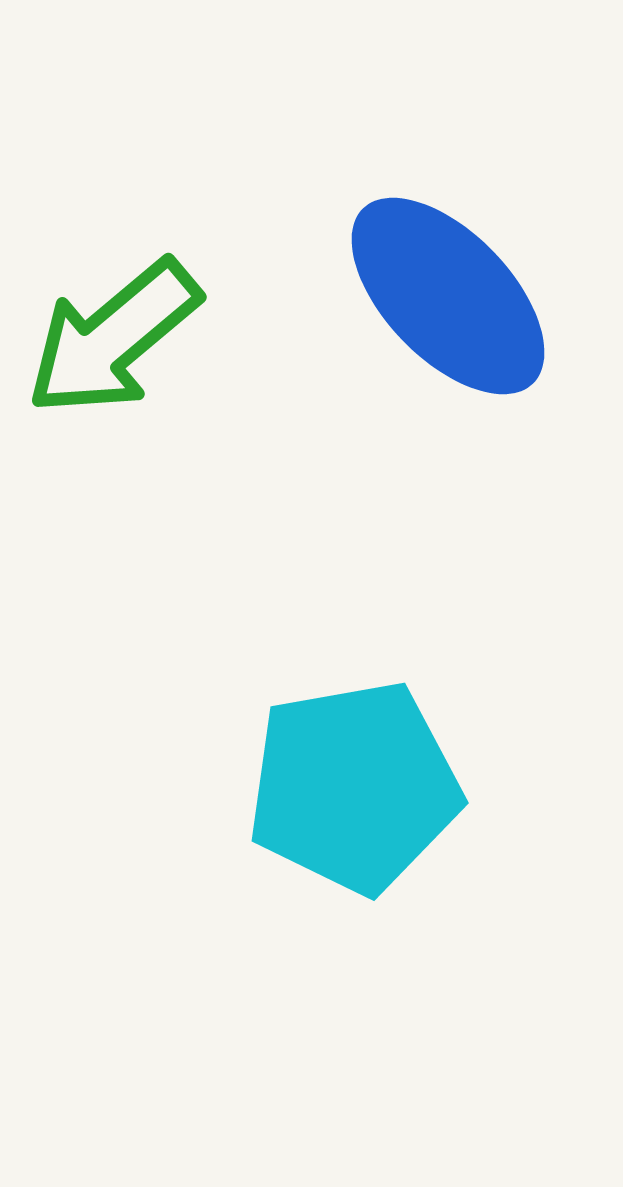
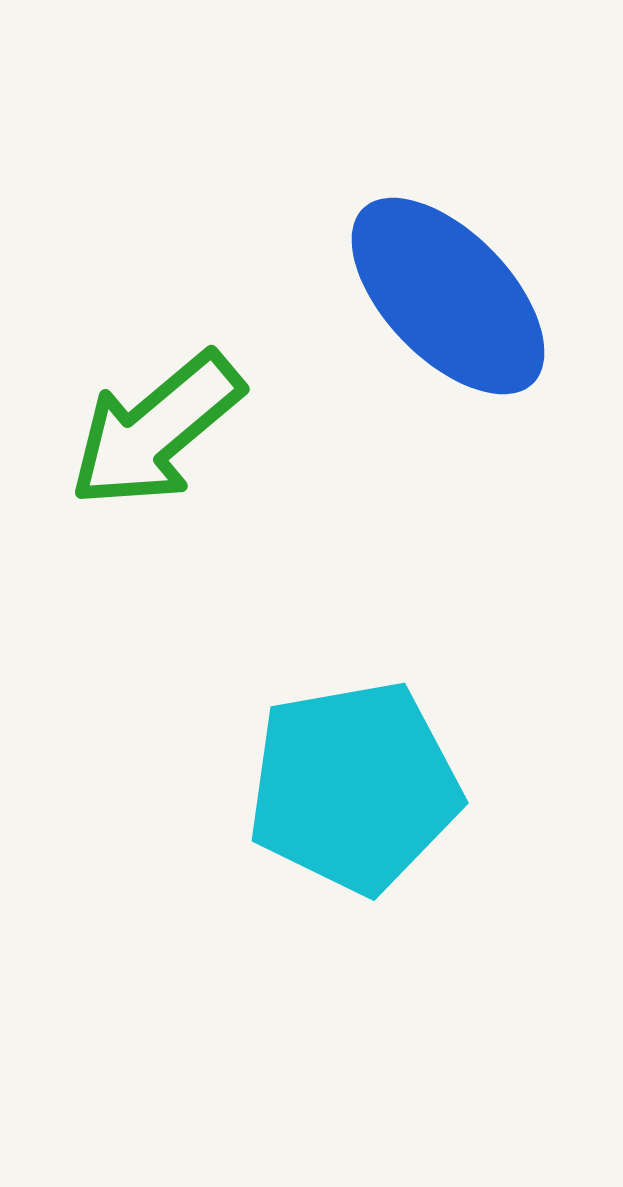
green arrow: moved 43 px right, 92 px down
